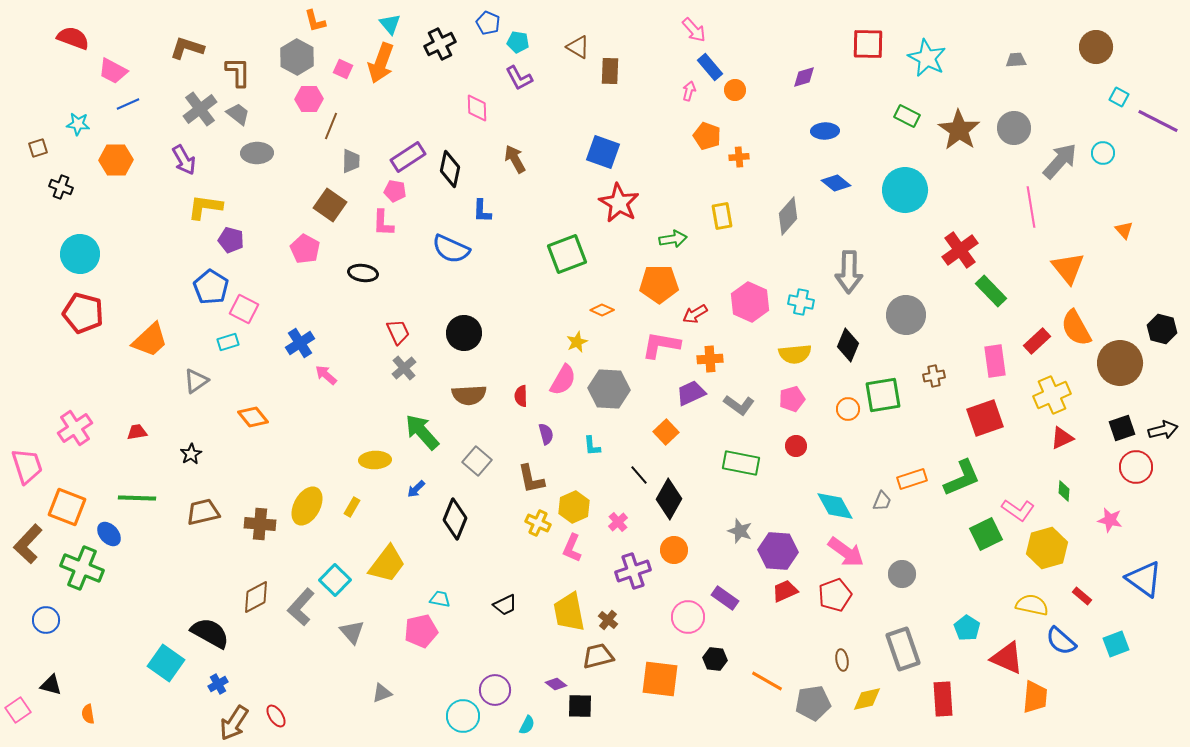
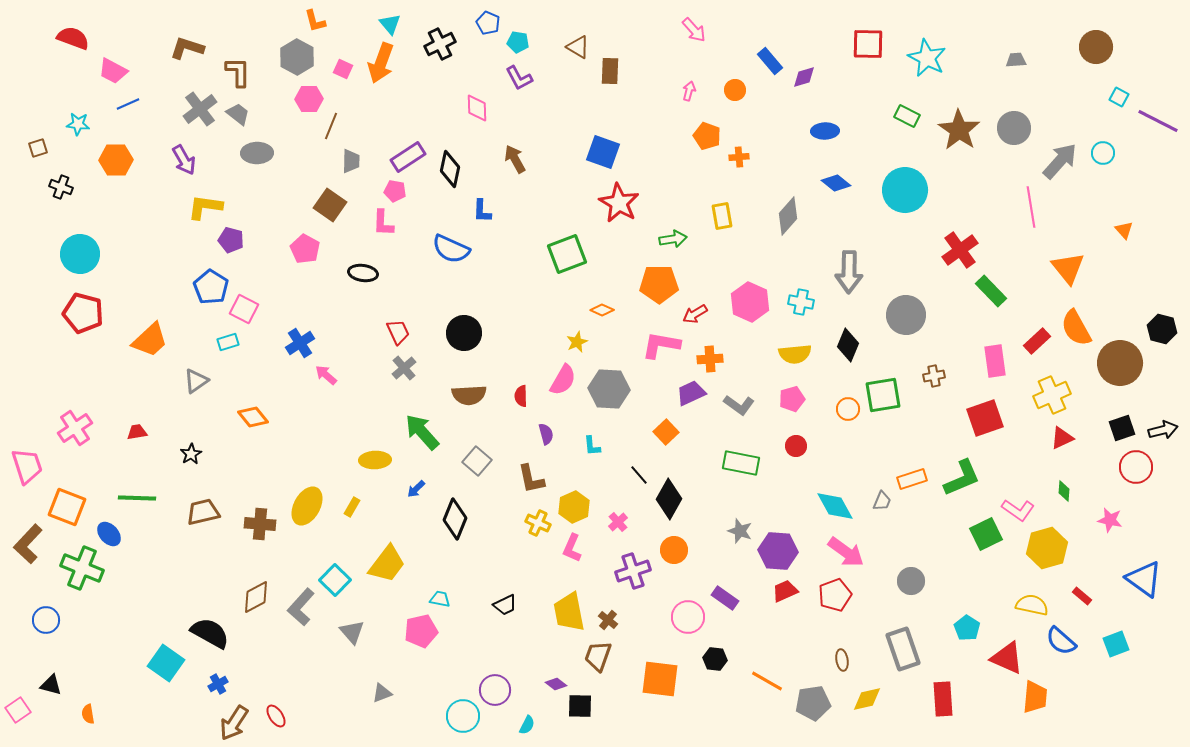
blue rectangle at (710, 67): moved 60 px right, 6 px up
gray circle at (902, 574): moved 9 px right, 7 px down
brown trapezoid at (598, 656): rotated 56 degrees counterclockwise
